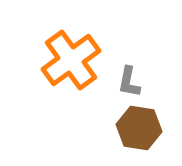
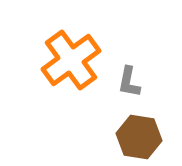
brown hexagon: moved 9 px down
